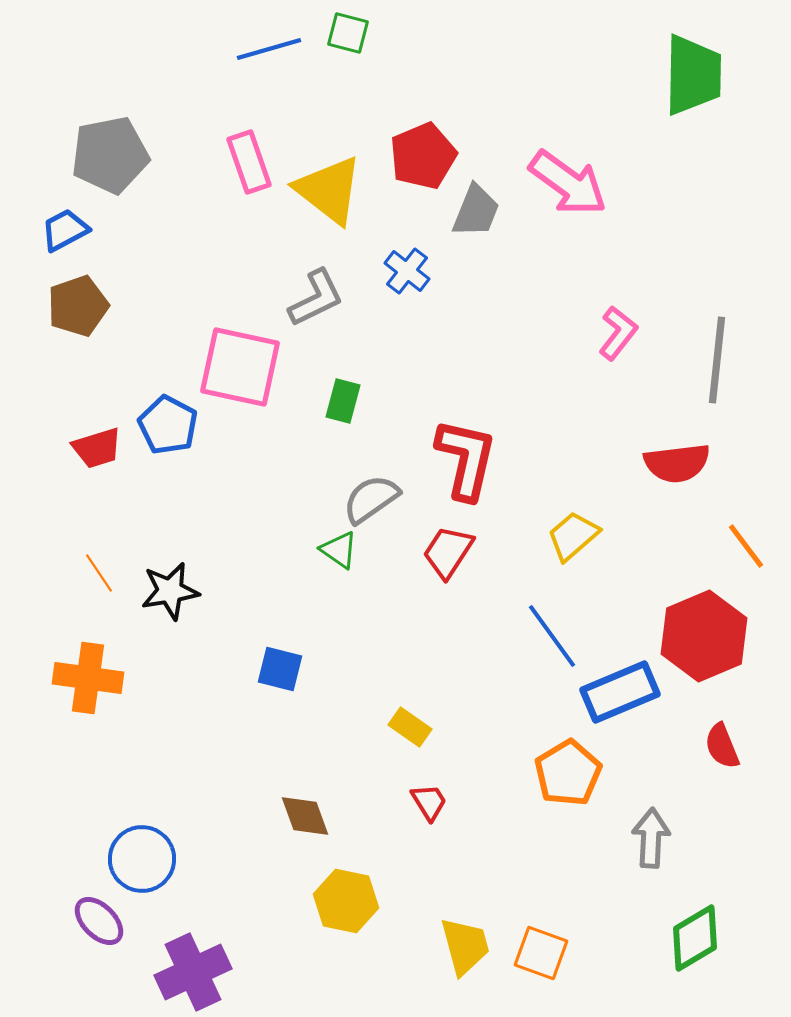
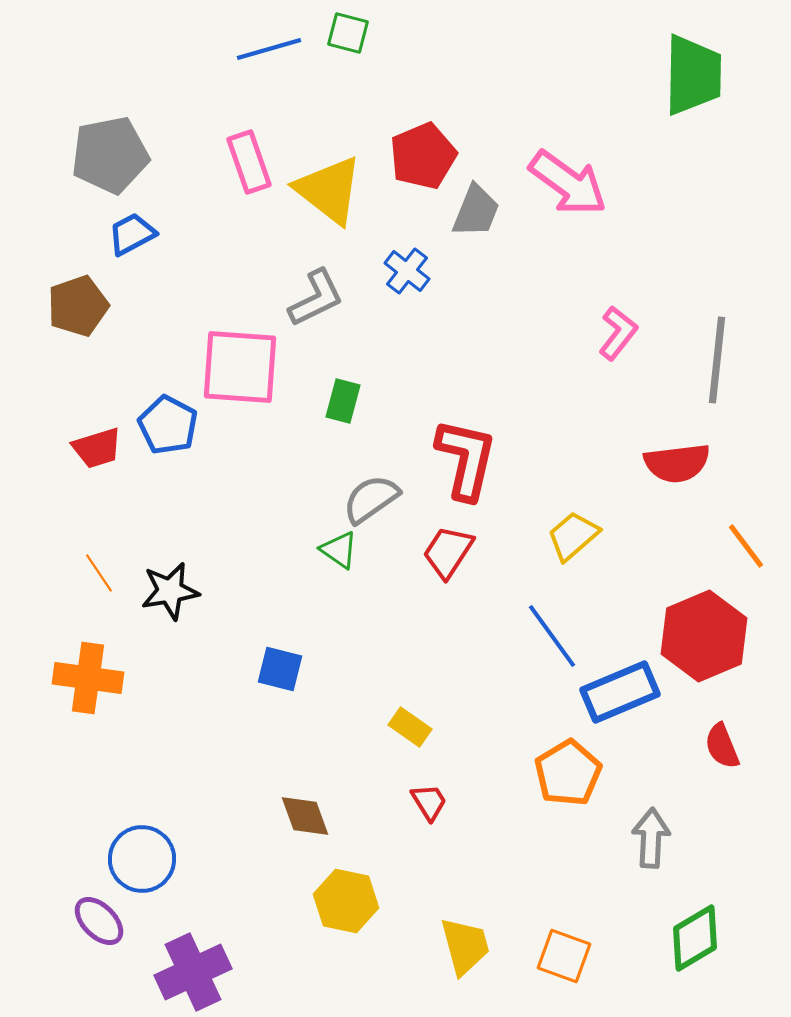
blue trapezoid at (65, 230): moved 67 px right, 4 px down
pink square at (240, 367): rotated 8 degrees counterclockwise
orange square at (541, 953): moved 23 px right, 3 px down
